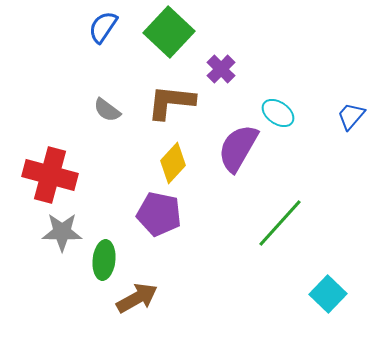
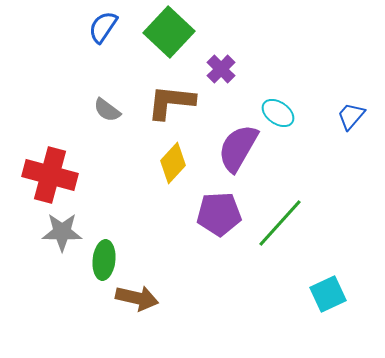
purple pentagon: moved 60 px right; rotated 15 degrees counterclockwise
cyan square: rotated 21 degrees clockwise
brown arrow: rotated 42 degrees clockwise
